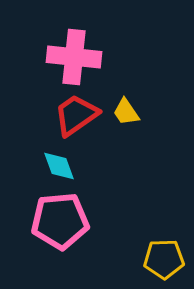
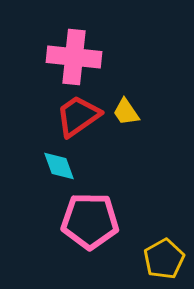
red trapezoid: moved 2 px right, 1 px down
pink pentagon: moved 30 px right; rotated 6 degrees clockwise
yellow pentagon: rotated 27 degrees counterclockwise
